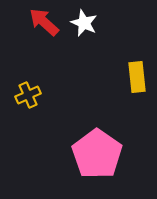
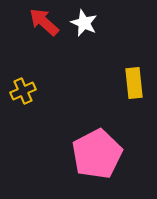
yellow rectangle: moved 3 px left, 6 px down
yellow cross: moved 5 px left, 4 px up
pink pentagon: rotated 9 degrees clockwise
